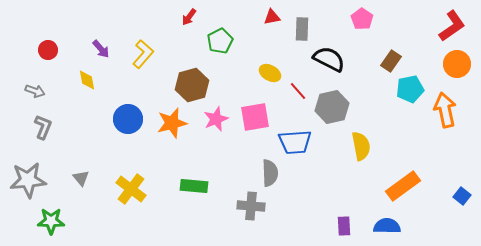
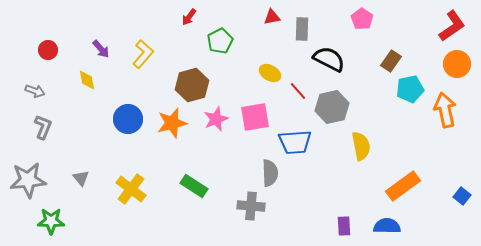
green rectangle: rotated 28 degrees clockwise
